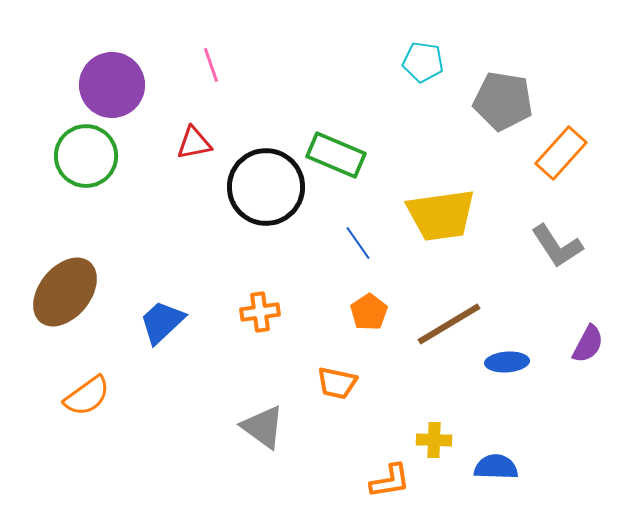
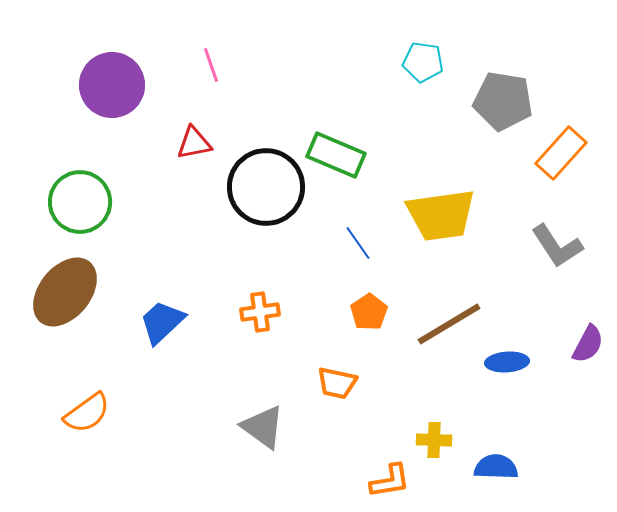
green circle: moved 6 px left, 46 px down
orange semicircle: moved 17 px down
